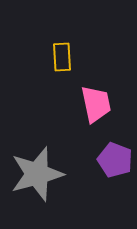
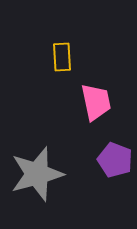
pink trapezoid: moved 2 px up
